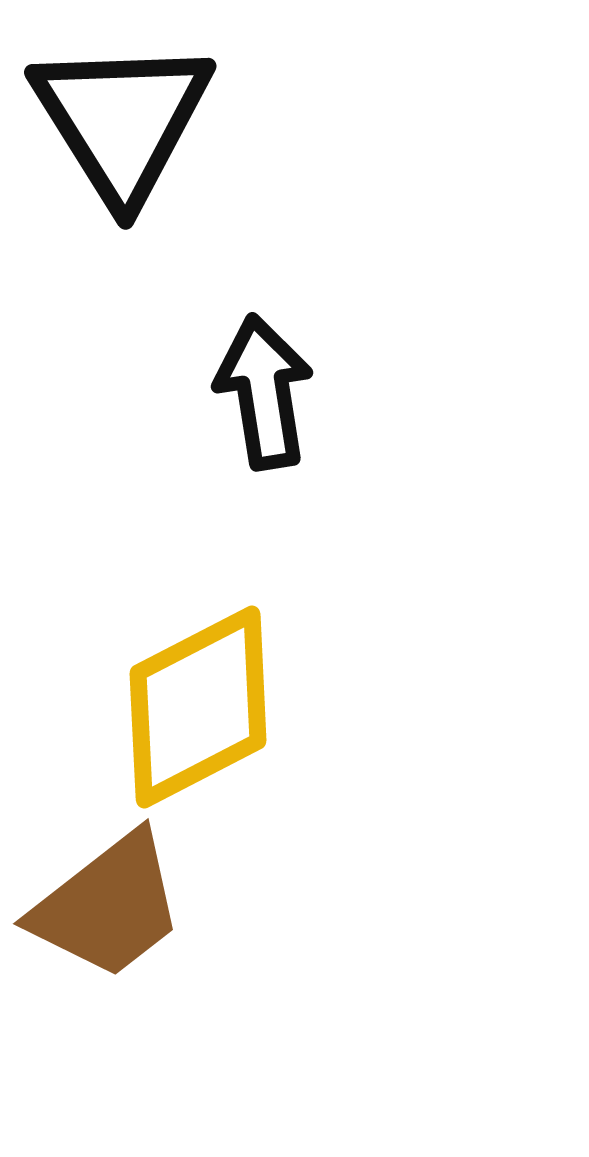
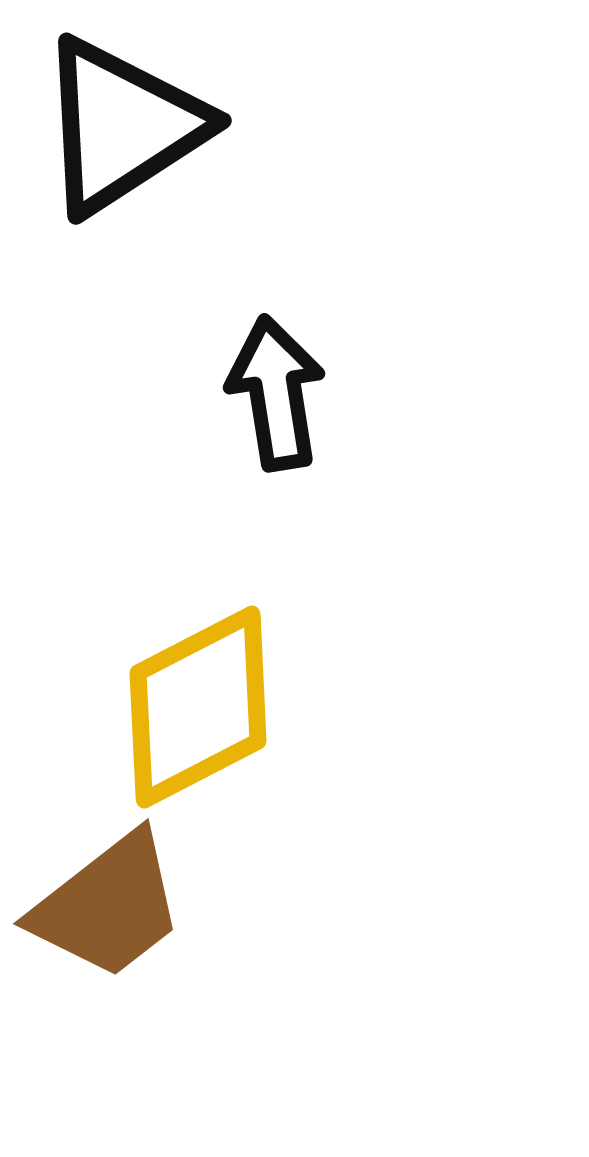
black triangle: moved 6 px down; rotated 29 degrees clockwise
black arrow: moved 12 px right, 1 px down
